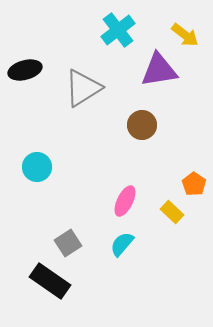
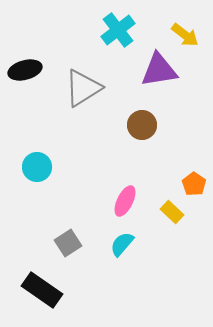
black rectangle: moved 8 px left, 9 px down
